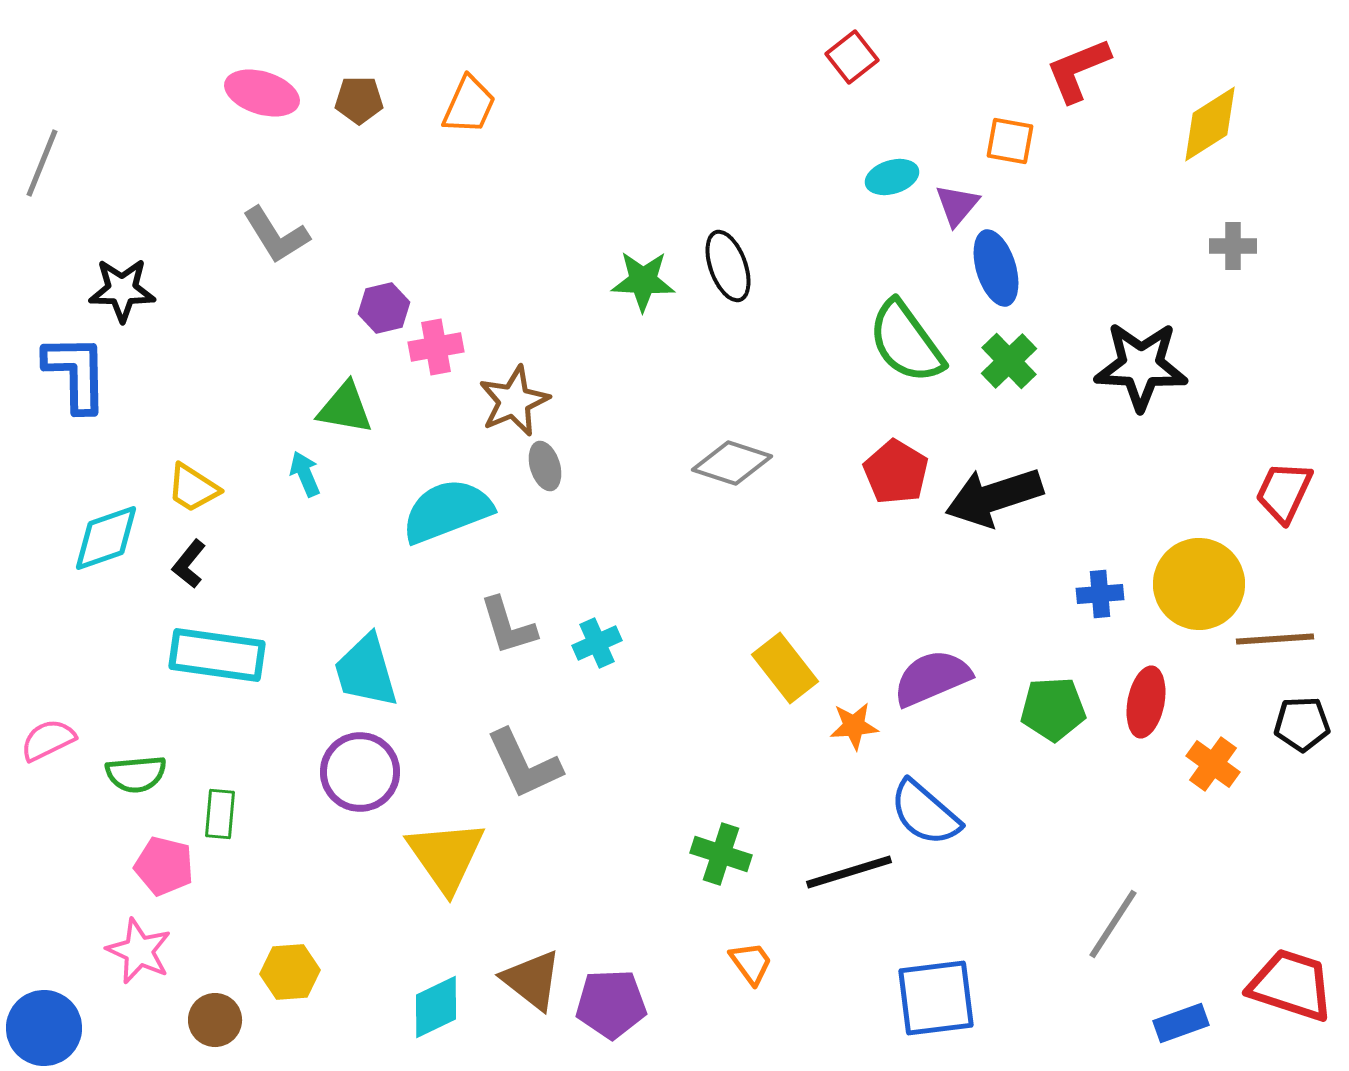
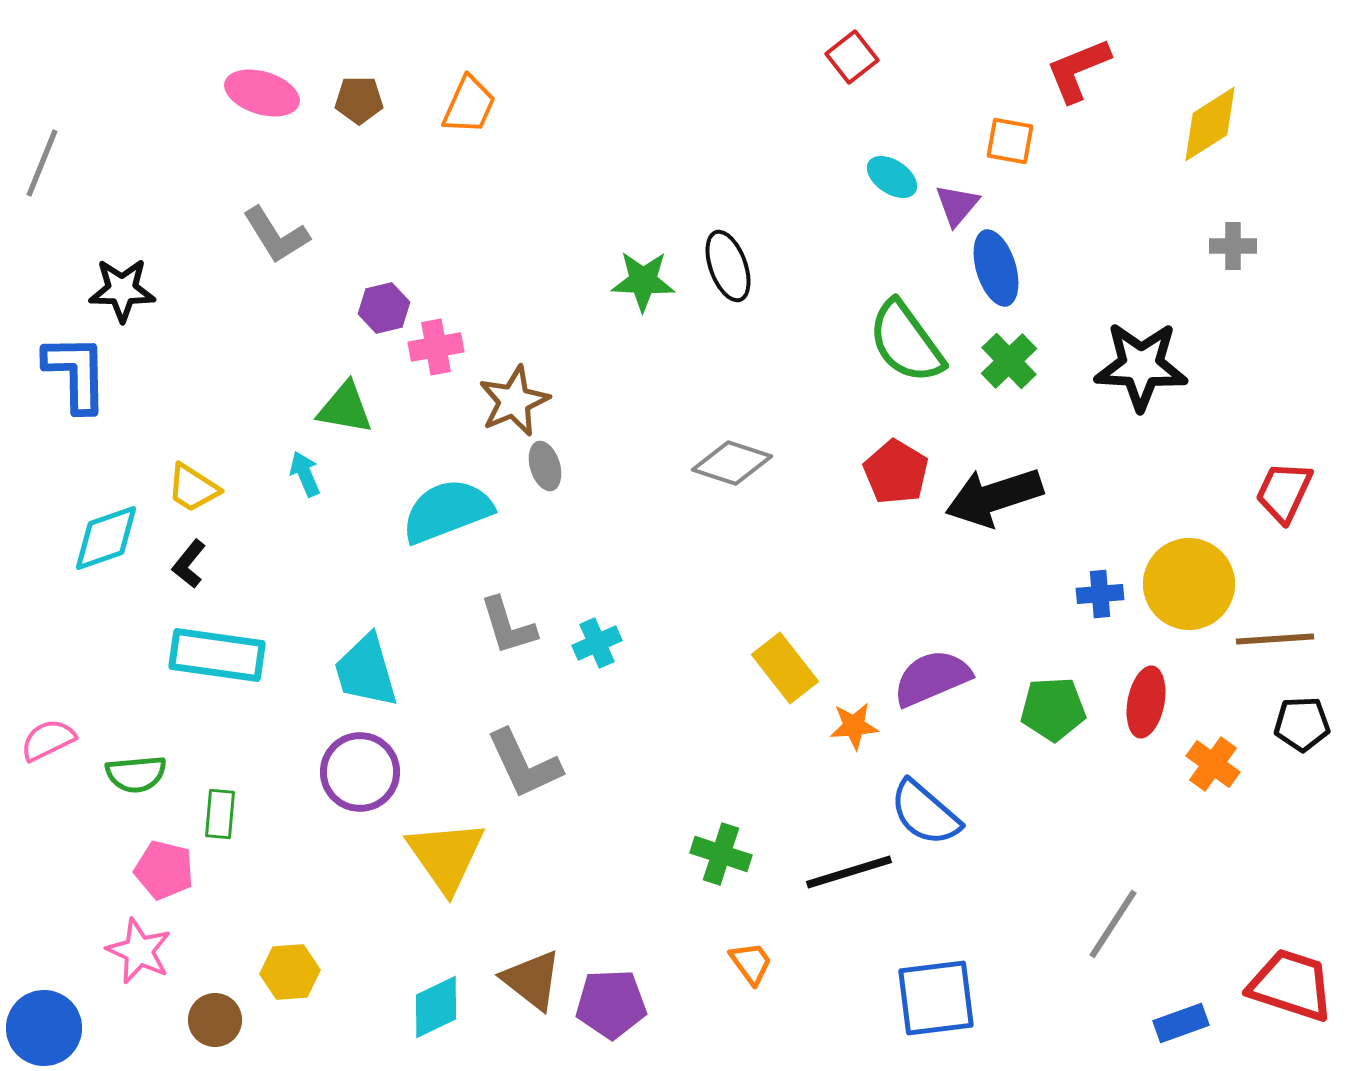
cyan ellipse at (892, 177): rotated 51 degrees clockwise
yellow circle at (1199, 584): moved 10 px left
pink pentagon at (164, 866): moved 4 px down
